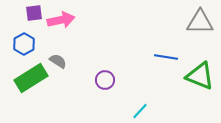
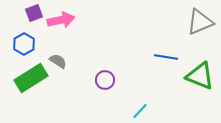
purple square: rotated 12 degrees counterclockwise
gray triangle: rotated 24 degrees counterclockwise
